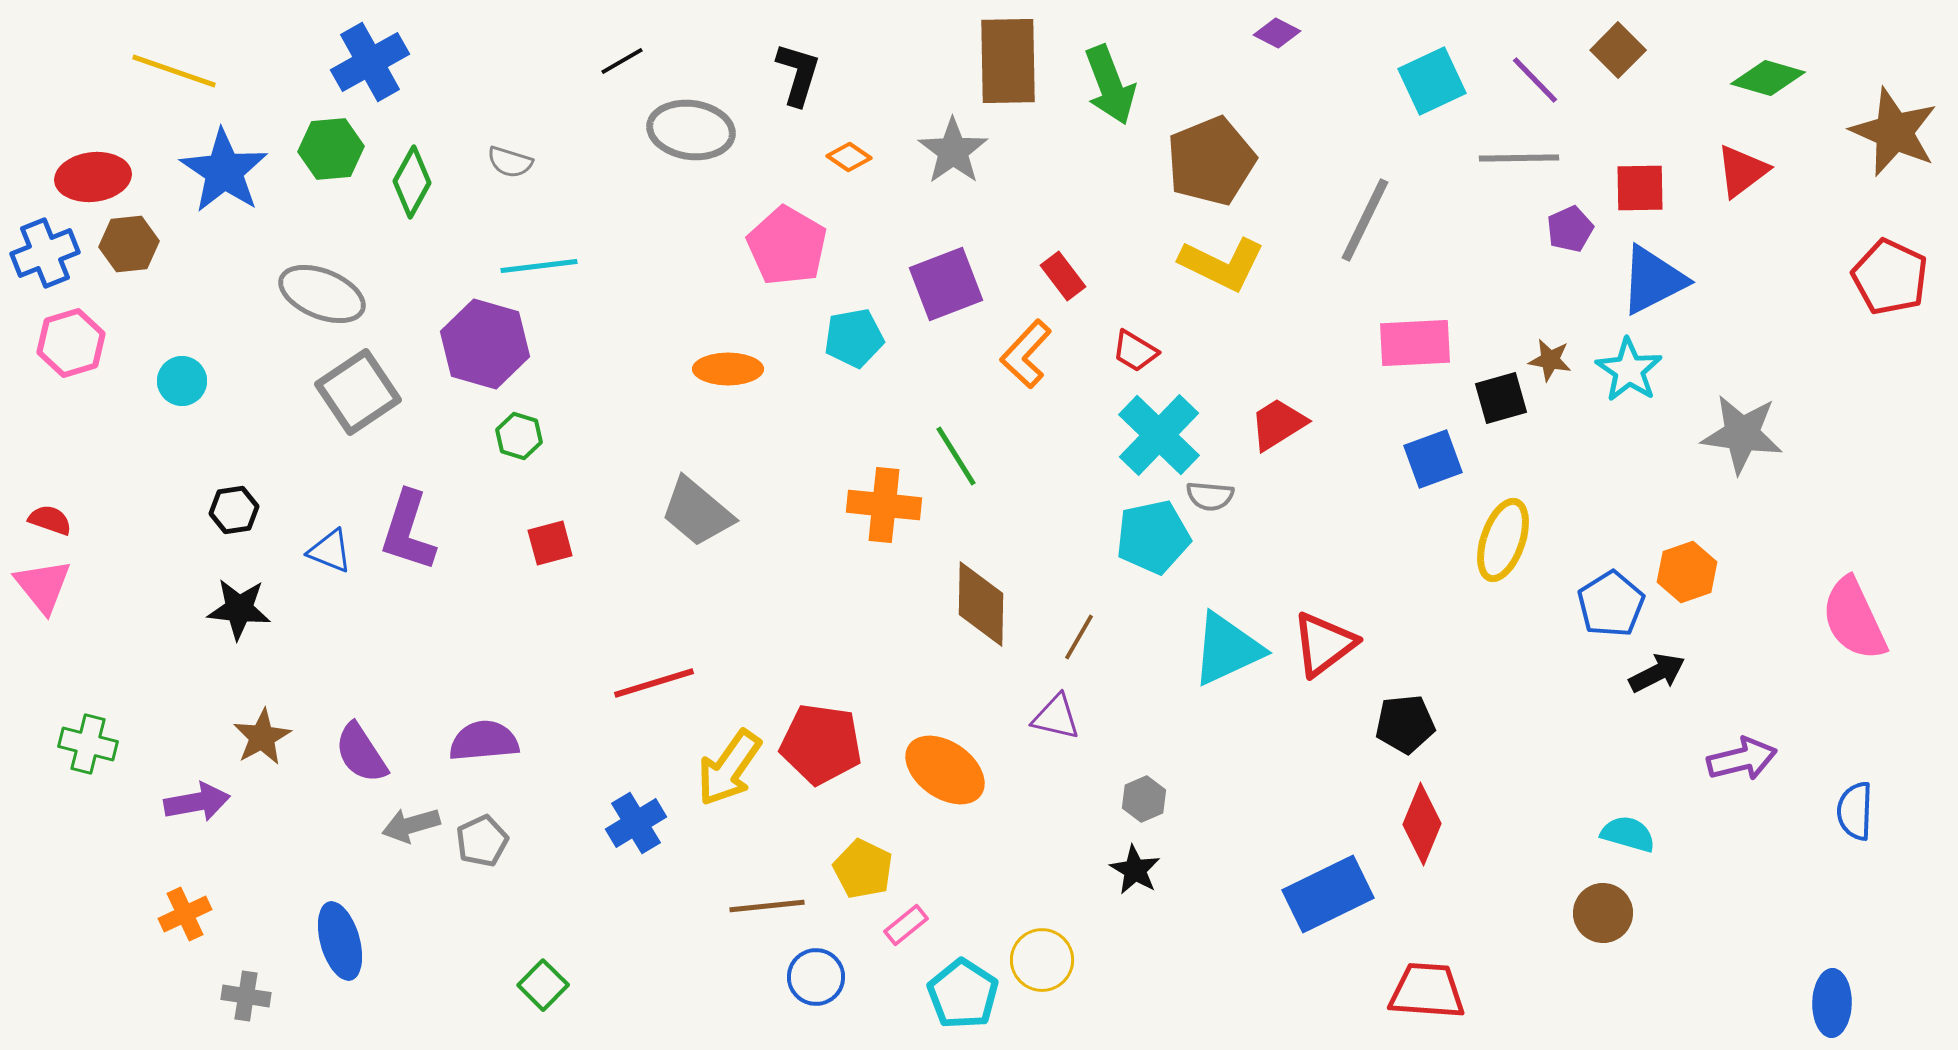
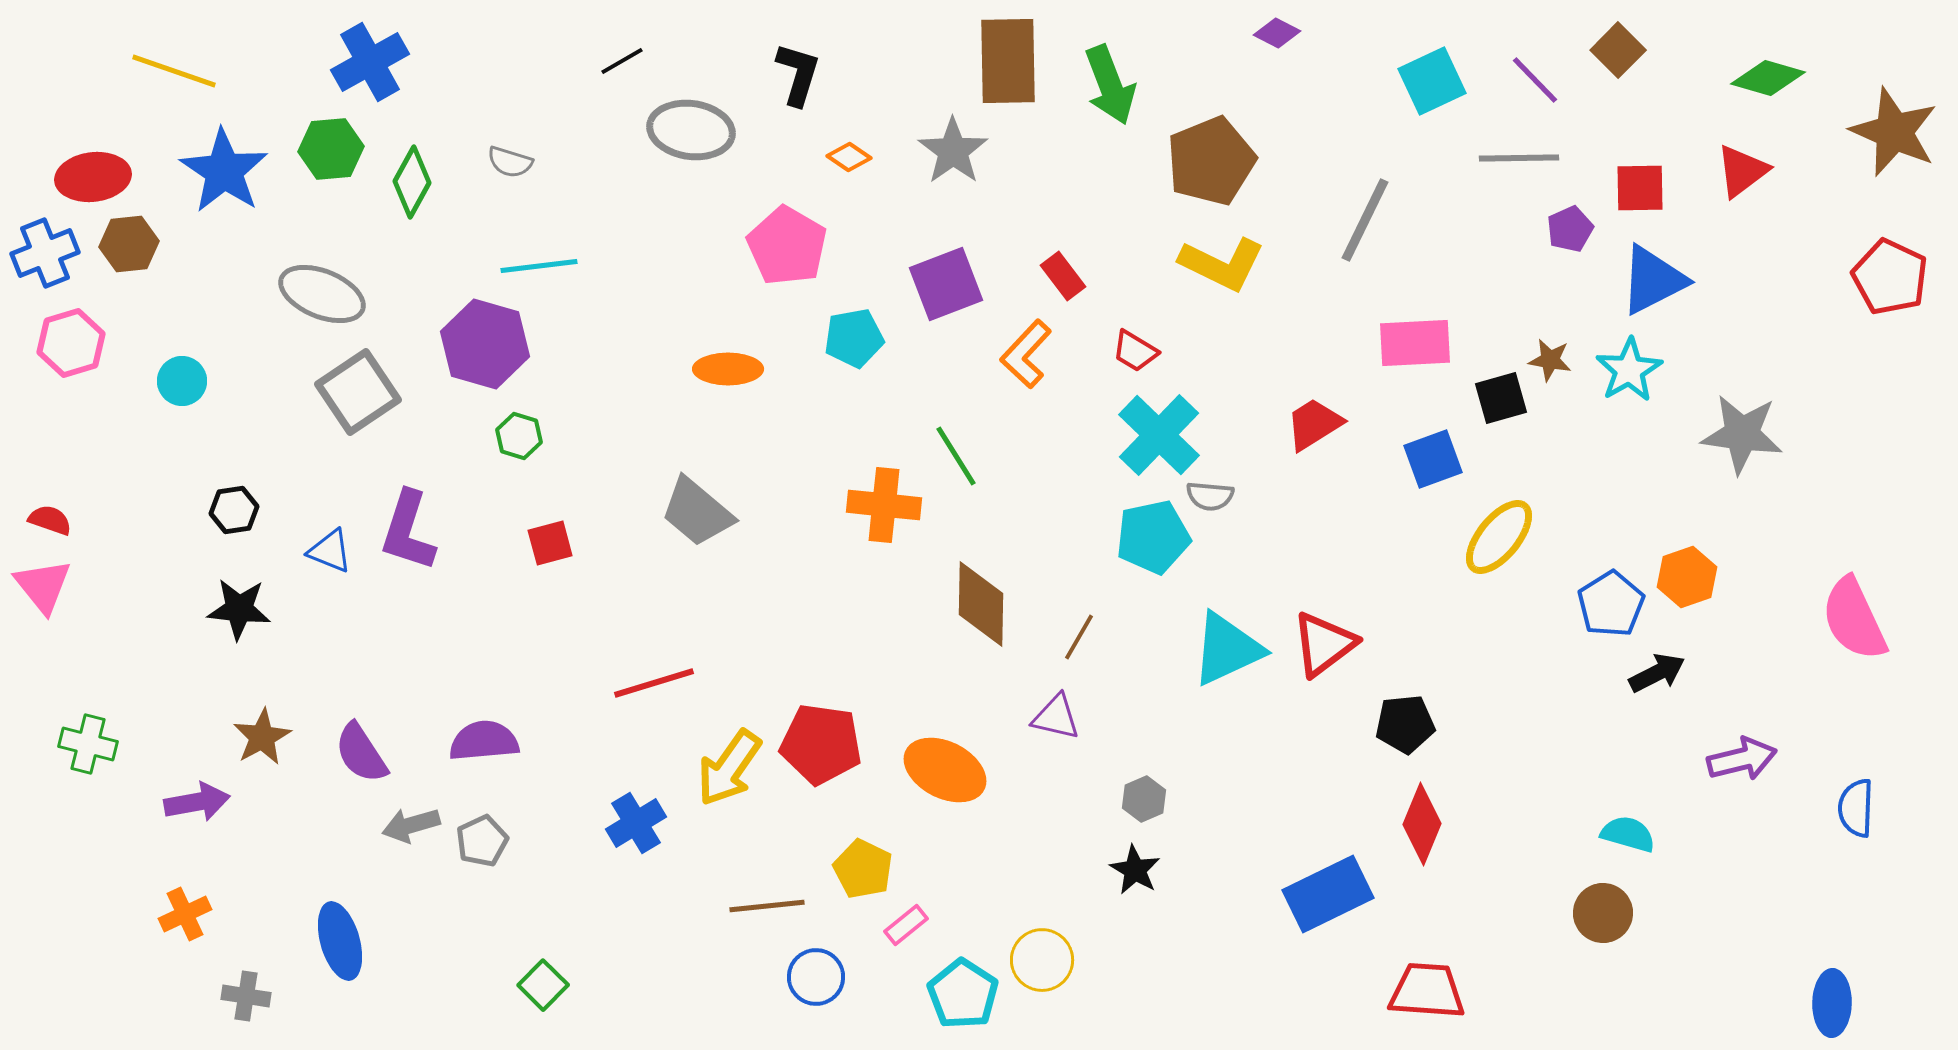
cyan star at (1629, 370): rotated 8 degrees clockwise
red trapezoid at (1278, 424): moved 36 px right
yellow ellipse at (1503, 540): moved 4 px left, 3 px up; rotated 20 degrees clockwise
orange hexagon at (1687, 572): moved 5 px down
orange ellipse at (945, 770): rotated 8 degrees counterclockwise
blue semicircle at (1855, 811): moved 1 px right, 3 px up
